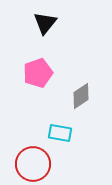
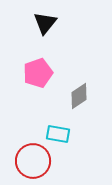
gray diamond: moved 2 px left
cyan rectangle: moved 2 px left, 1 px down
red circle: moved 3 px up
